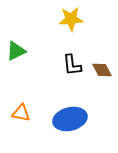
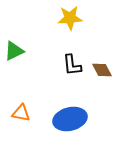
yellow star: moved 1 px left, 1 px up
green triangle: moved 2 px left
